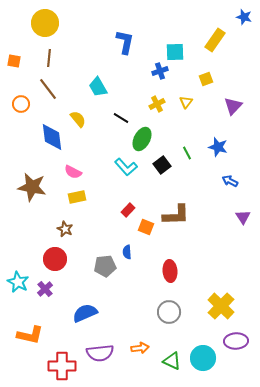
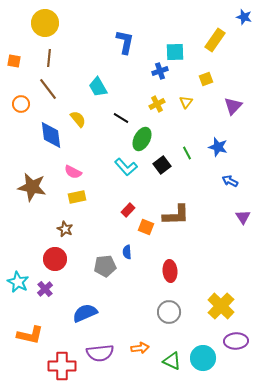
blue diamond at (52, 137): moved 1 px left, 2 px up
